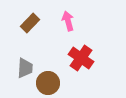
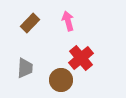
red cross: rotated 15 degrees clockwise
brown circle: moved 13 px right, 3 px up
